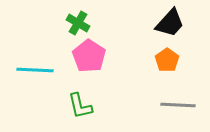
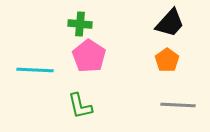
green cross: moved 2 px right, 1 px down; rotated 25 degrees counterclockwise
